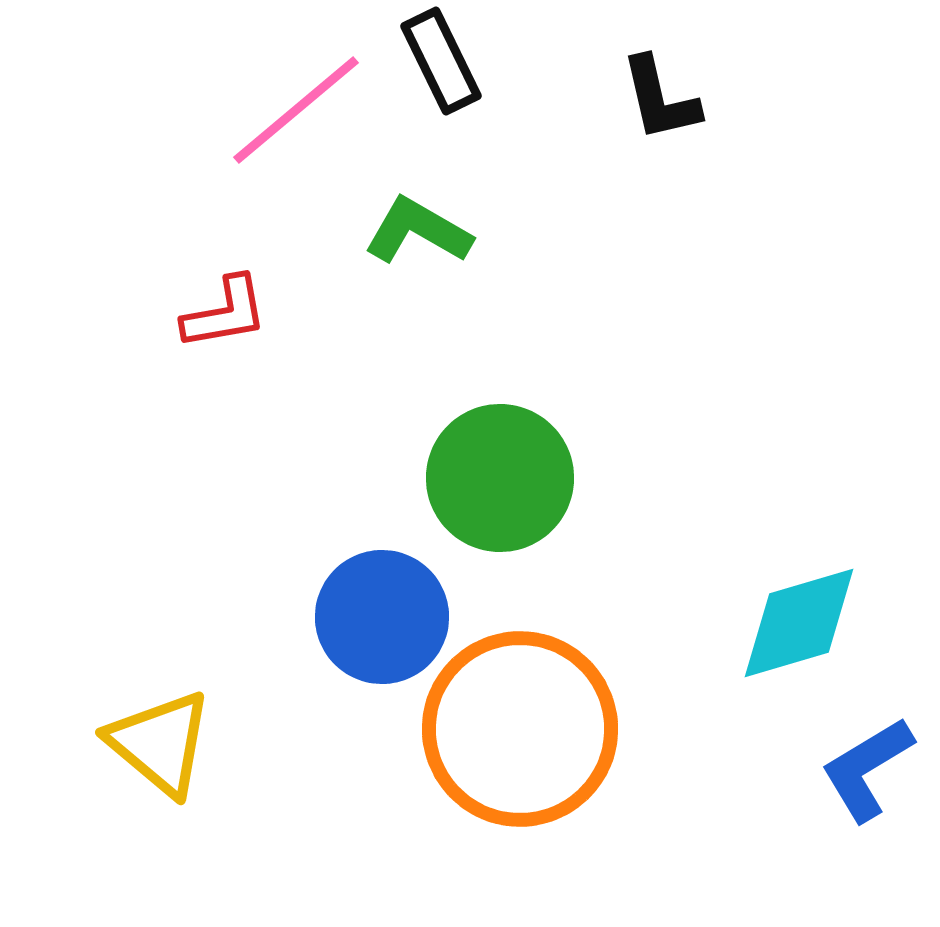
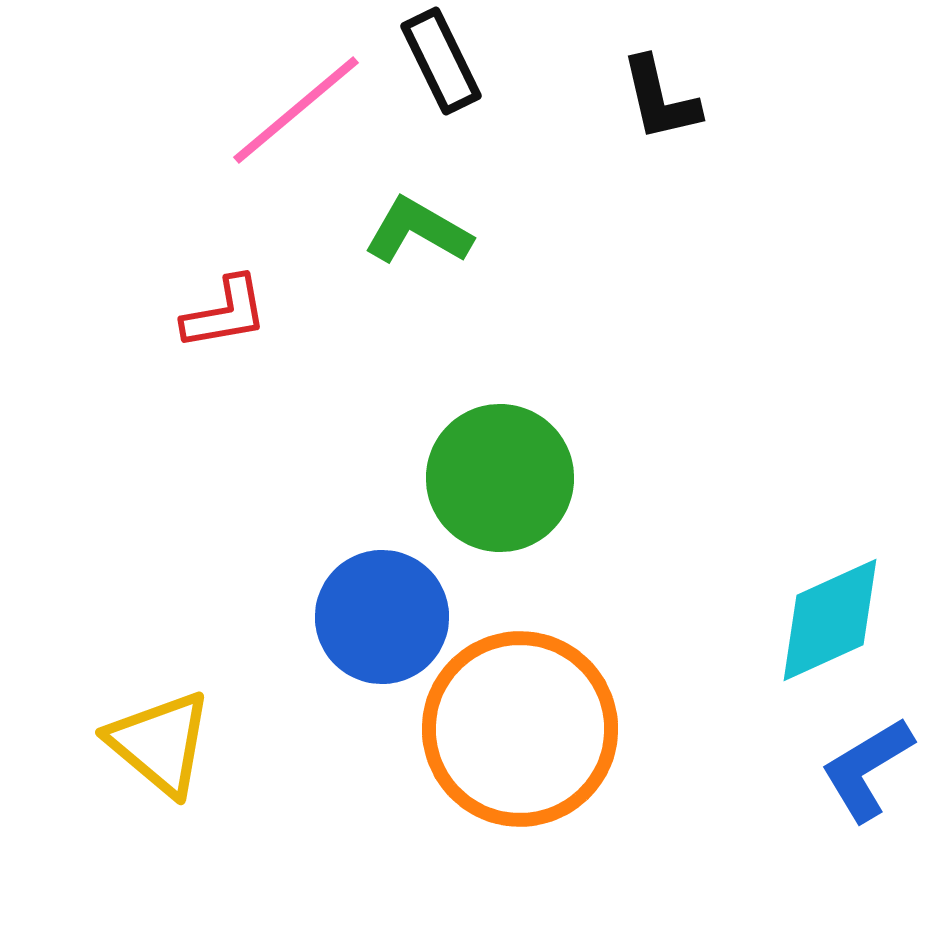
cyan diamond: moved 31 px right, 3 px up; rotated 8 degrees counterclockwise
